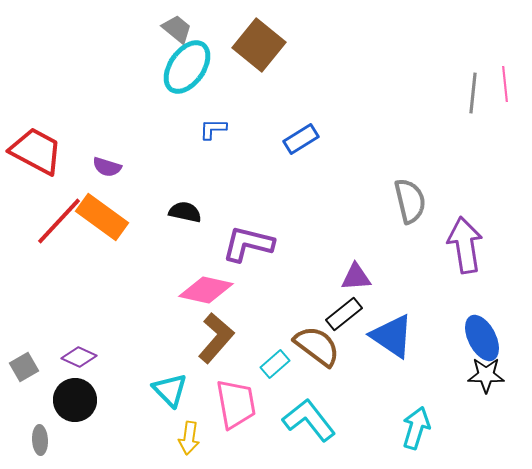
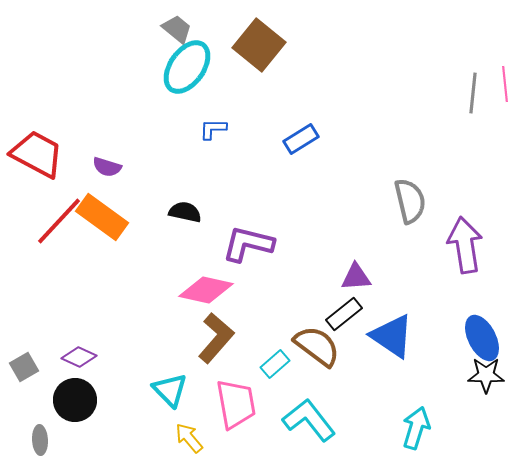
red trapezoid: moved 1 px right, 3 px down
yellow arrow: rotated 132 degrees clockwise
